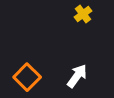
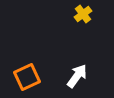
orange square: rotated 20 degrees clockwise
